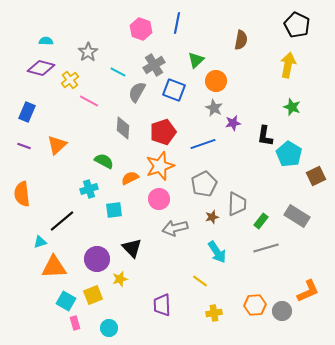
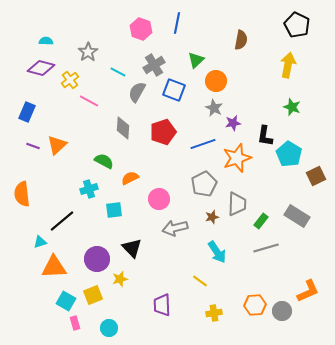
purple line at (24, 146): moved 9 px right
orange star at (160, 166): moved 77 px right, 8 px up
